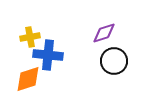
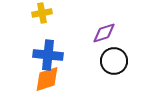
yellow cross: moved 12 px right, 24 px up
orange diamond: moved 19 px right
